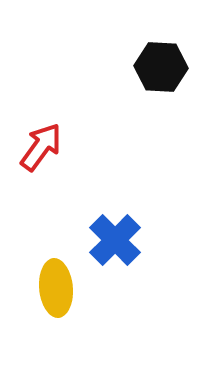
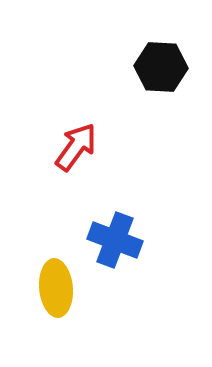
red arrow: moved 35 px right
blue cross: rotated 24 degrees counterclockwise
